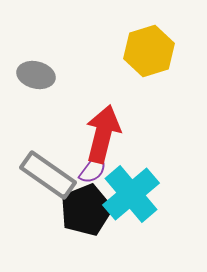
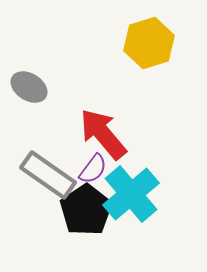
yellow hexagon: moved 8 px up
gray ellipse: moved 7 px left, 12 px down; rotated 18 degrees clockwise
red arrow: rotated 54 degrees counterclockwise
black pentagon: rotated 12 degrees counterclockwise
